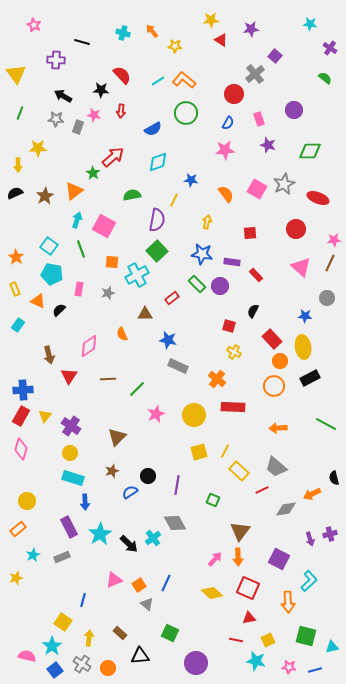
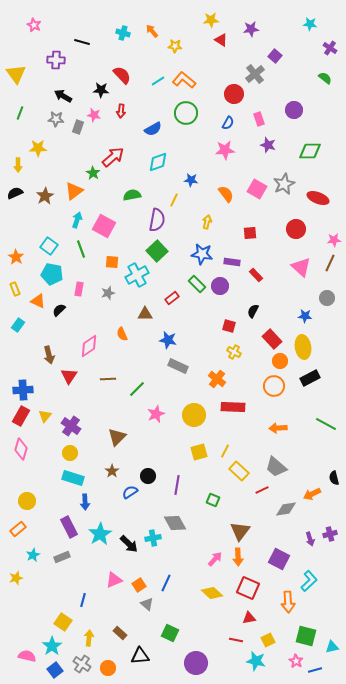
brown star at (112, 471): rotated 16 degrees counterclockwise
cyan cross at (153, 538): rotated 28 degrees clockwise
pink star at (289, 667): moved 7 px right, 6 px up; rotated 24 degrees clockwise
